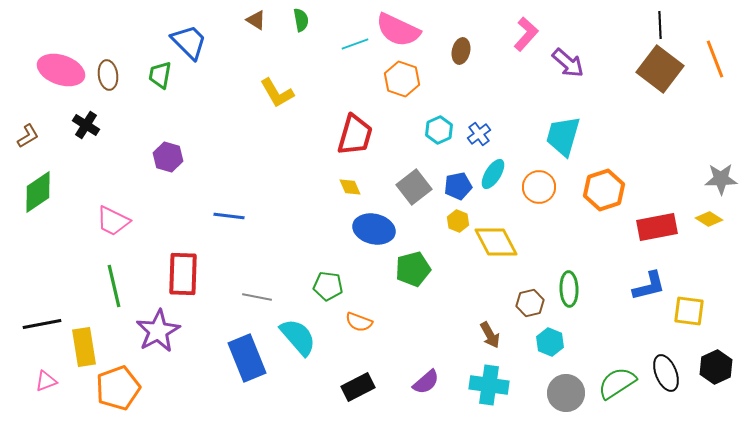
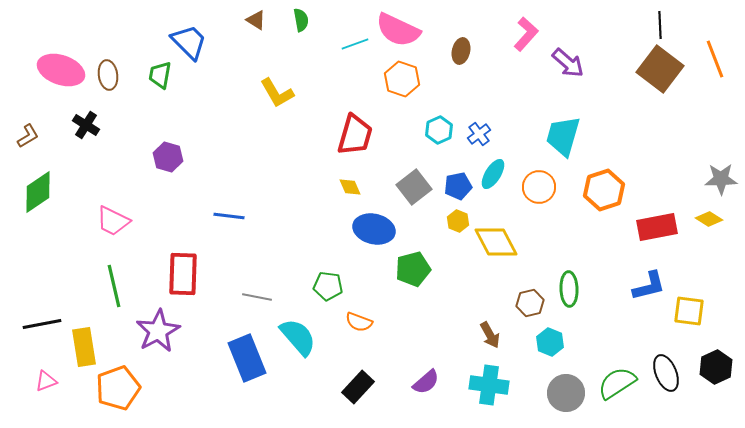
black rectangle at (358, 387): rotated 20 degrees counterclockwise
